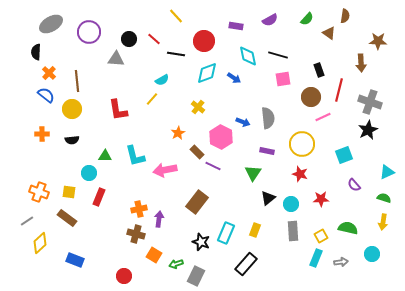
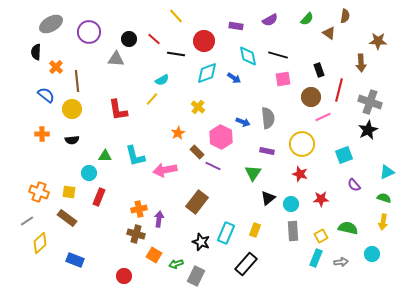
orange cross at (49, 73): moved 7 px right, 6 px up
